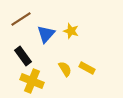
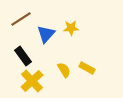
yellow star: moved 3 px up; rotated 21 degrees counterclockwise
yellow semicircle: moved 1 px left, 1 px down
yellow cross: rotated 25 degrees clockwise
